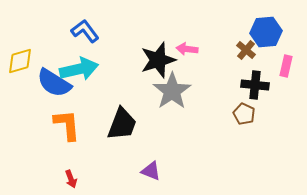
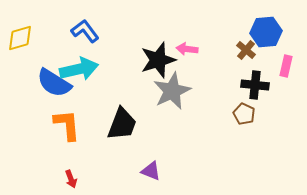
yellow diamond: moved 23 px up
gray star: rotated 9 degrees clockwise
